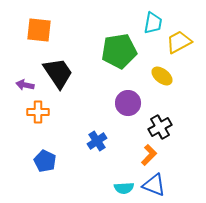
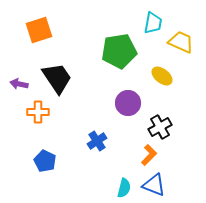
orange square: rotated 24 degrees counterclockwise
yellow trapezoid: moved 2 px right; rotated 52 degrees clockwise
black trapezoid: moved 1 px left, 5 px down
purple arrow: moved 6 px left, 1 px up
cyan semicircle: rotated 72 degrees counterclockwise
